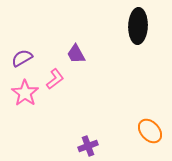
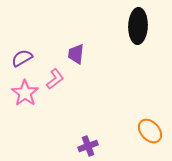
purple trapezoid: rotated 35 degrees clockwise
